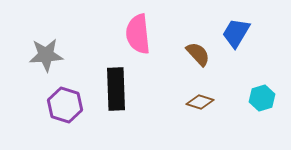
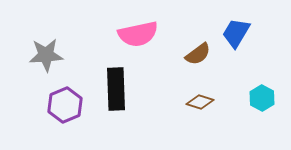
pink semicircle: rotated 96 degrees counterclockwise
brown semicircle: rotated 96 degrees clockwise
cyan hexagon: rotated 15 degrees counterclockwise
purple hexagon: rotated 20 degrees clockwise
